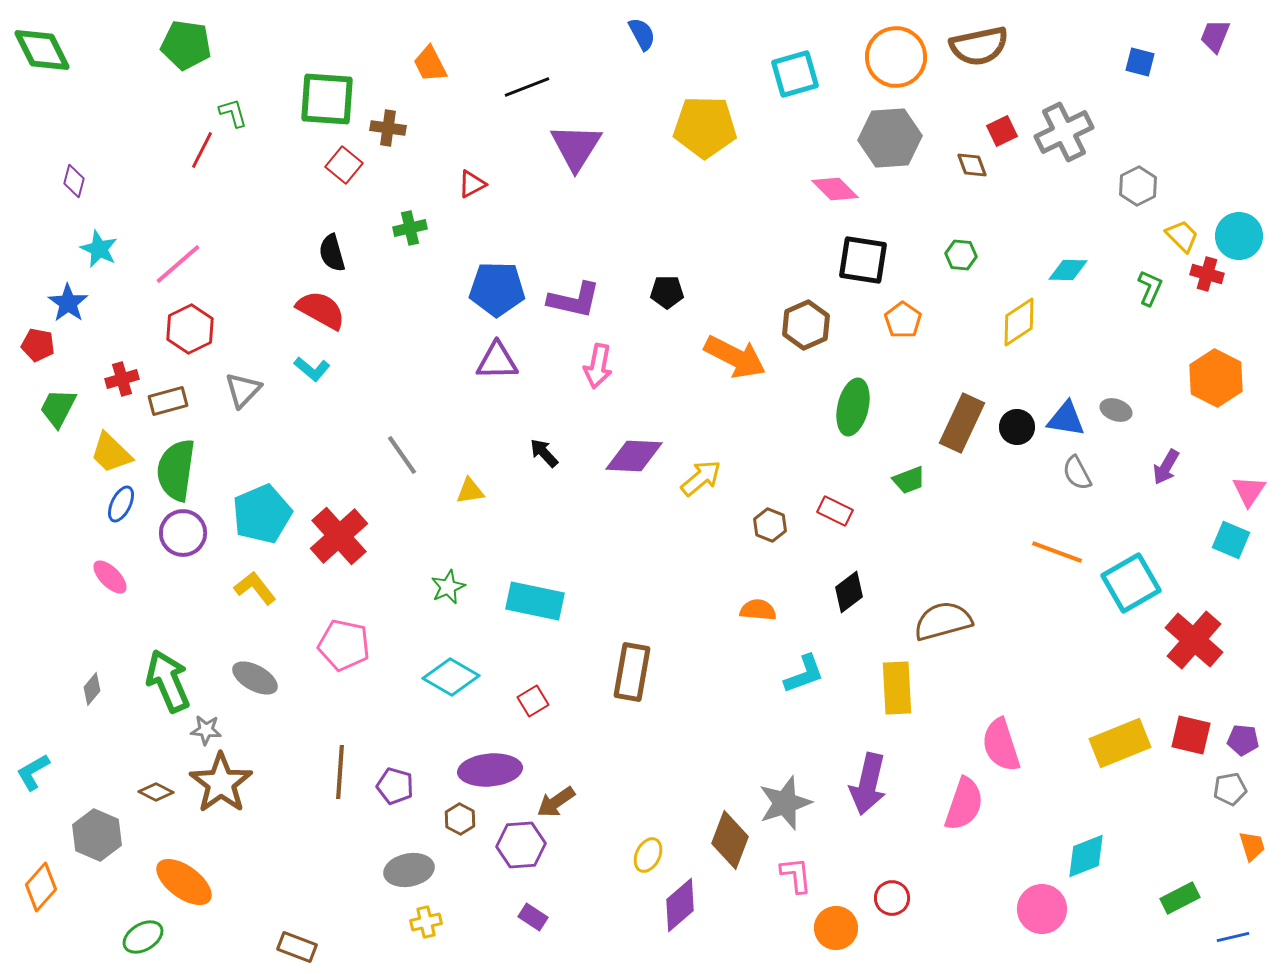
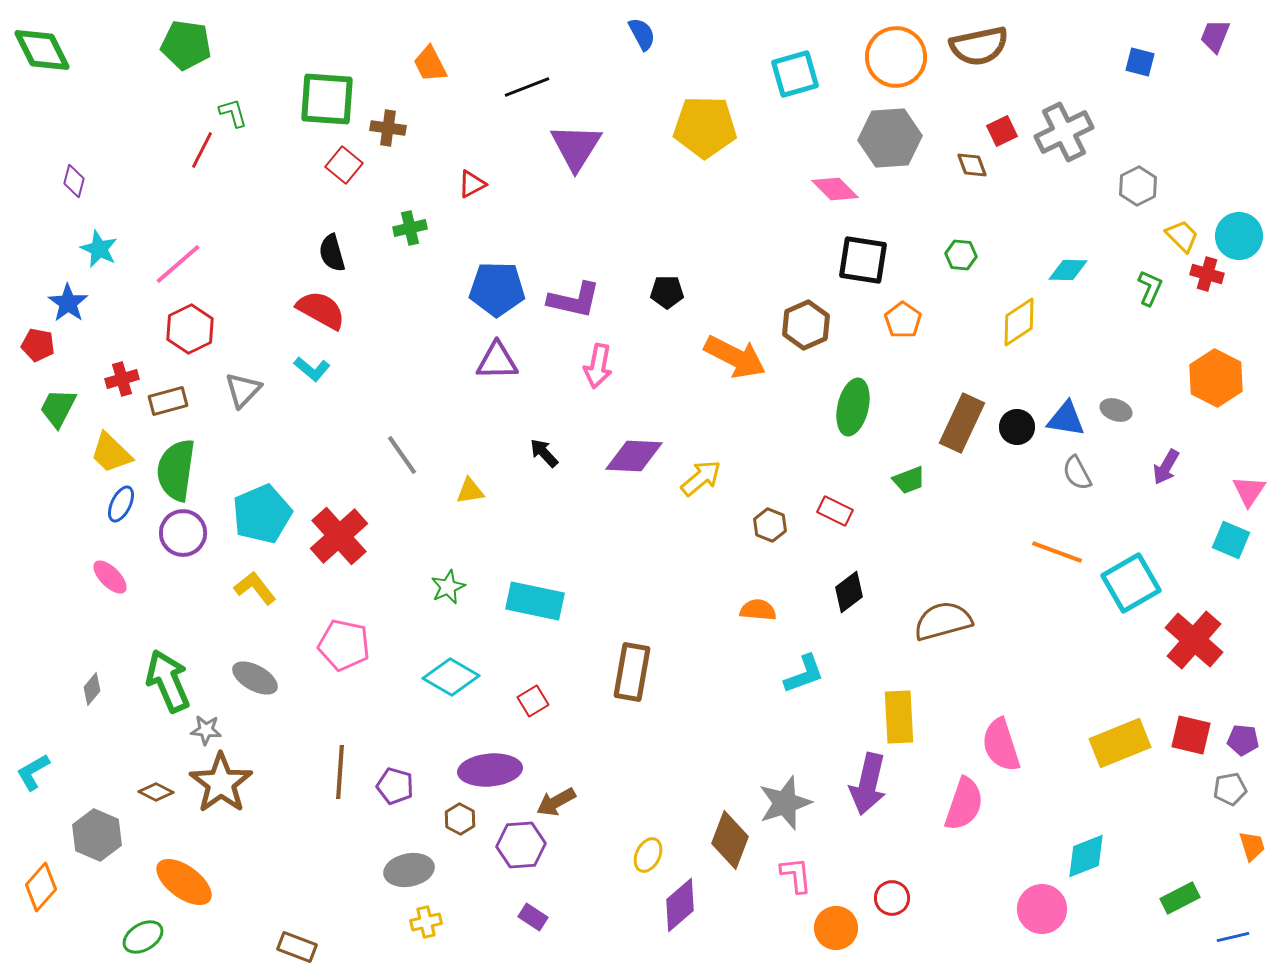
yellow rectangle at (897, 688): moved 2 px right, 29 px down
brown arrow at (556, 802): rotated 6 degrees clockwise
